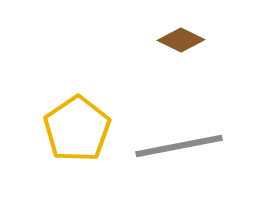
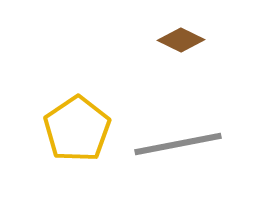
gray line: moved 1 px left, 2 px up
